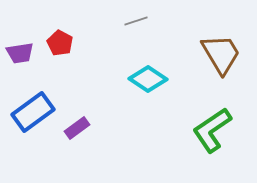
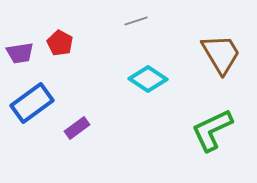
blue rectangle: moved 1 px left, 9 px up
green L-shape: rotated 9 degrees clockwise
